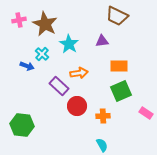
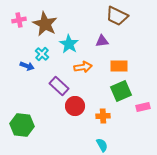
orange arrow: moved 4 px right, 6 px up
red circle: moved 2 px left
pink rectangle: moved 3 px left, 6 px up; rotated 48 degrees counterclockwise
